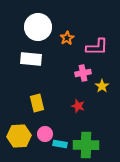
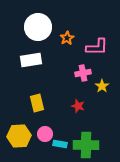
white rectangle: moved 1 px down; rotated 15 degrees counterclockwise
